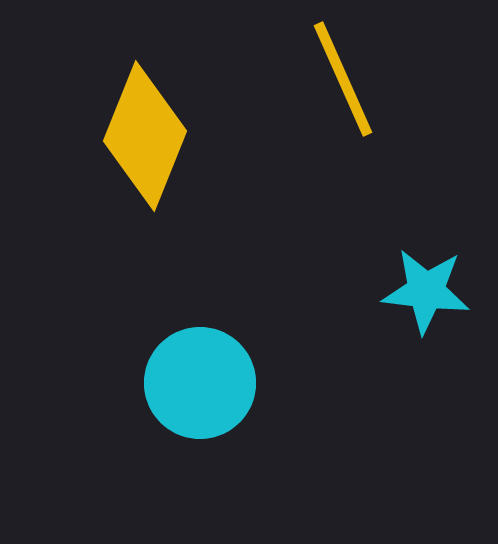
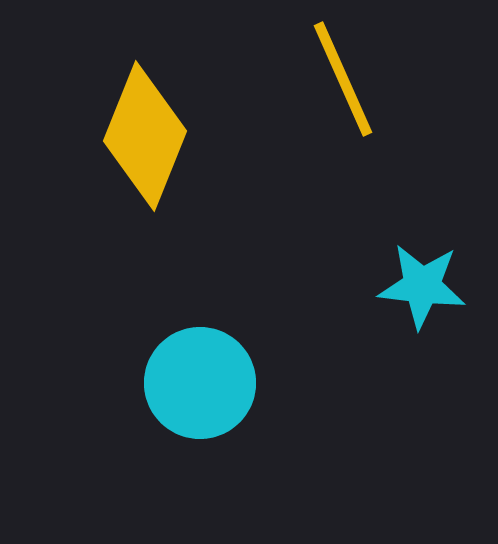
cyan star: moved 4 px left, 5 px up
